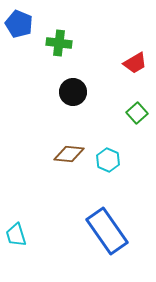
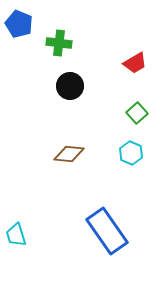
black circle: moved 3 px left, 6 px up
cyan hexagon: moved 23 px right, 7 px up
